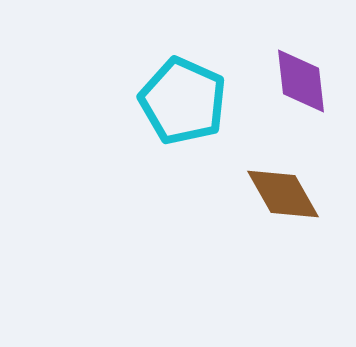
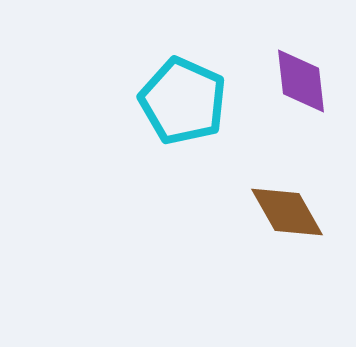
brown diamond: moved 4 px right, 18 px down
